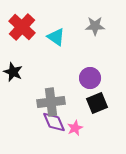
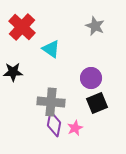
gray star: rotated 24 degrees clockwise
cyan triangle: moved 5 px left, 12 px down
black star: rotated 24 degrees counterclockwise
purple circle: moved 1 px right
gray cross: rotated 12 degrees clockwise
purple diamond: moved 2 px down; rotated 35 degrees clockwise
